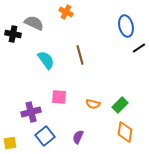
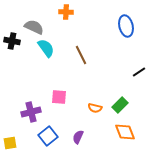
orange cross: rotated 24 degrees counterclockwise
gray semicircle: moved 4 px down
black cross: moved 1 px left, 7 px down
black line: moved 24 px down
brown line: moved 1 px right; rotated 12 degrees counterclockwise
cyan semicircle: moved 12 px up
orange semicircle: moved 2 px right, 4 px down
orange diamond: rotated 30 degrees counterclockwise
blue square: moved 3 px right
